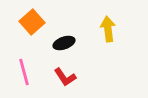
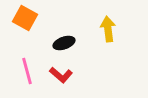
orange square: moved 7 px left, 4 px up; rotated 20 degrees counterclockwise
pink line: moved 3 px right, 1 px up
red L-shape: moved 4 px left, 2 px up; rotated 15 degrees counterclockwise
